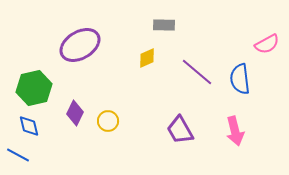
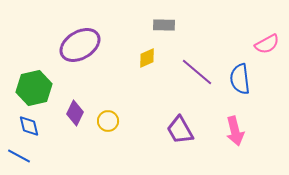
blue line: moved 1 px right, 1 px down
